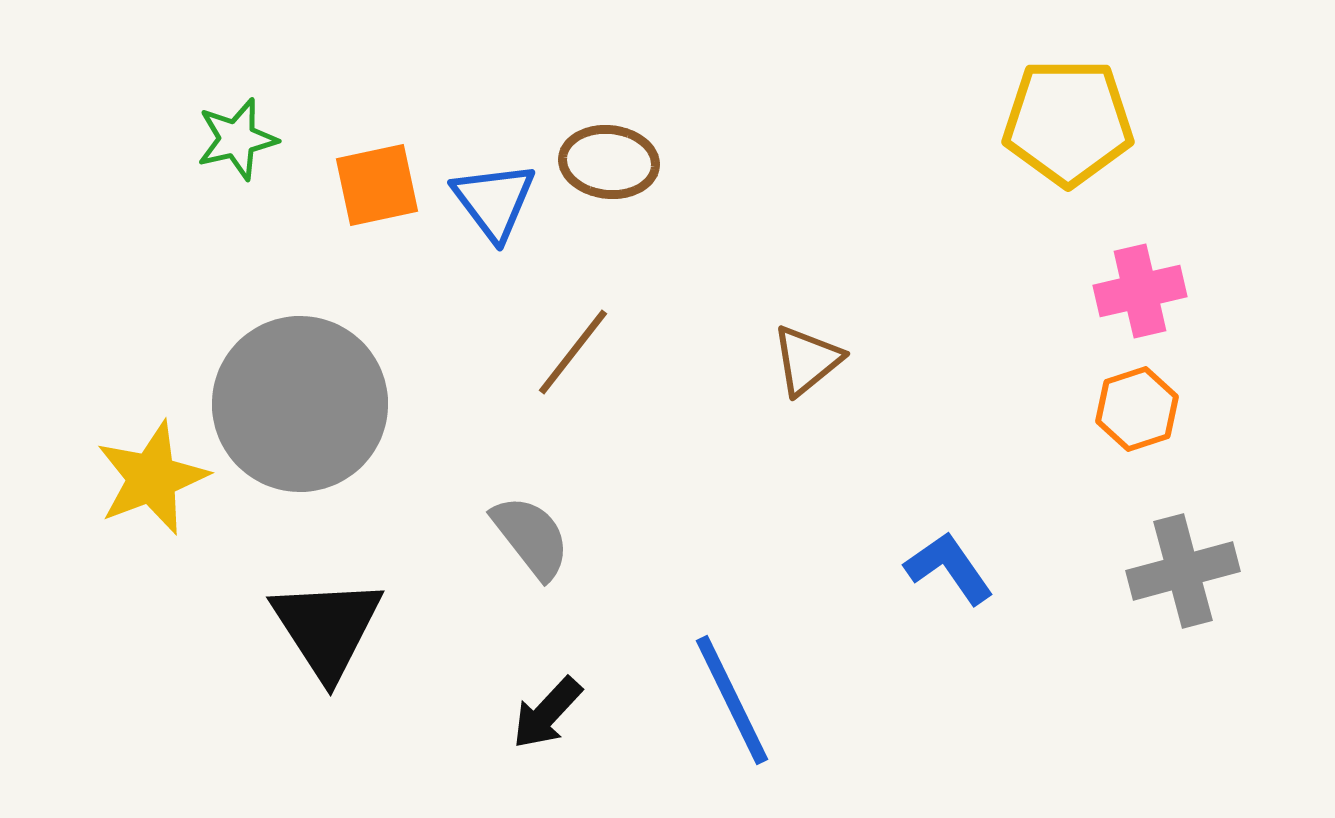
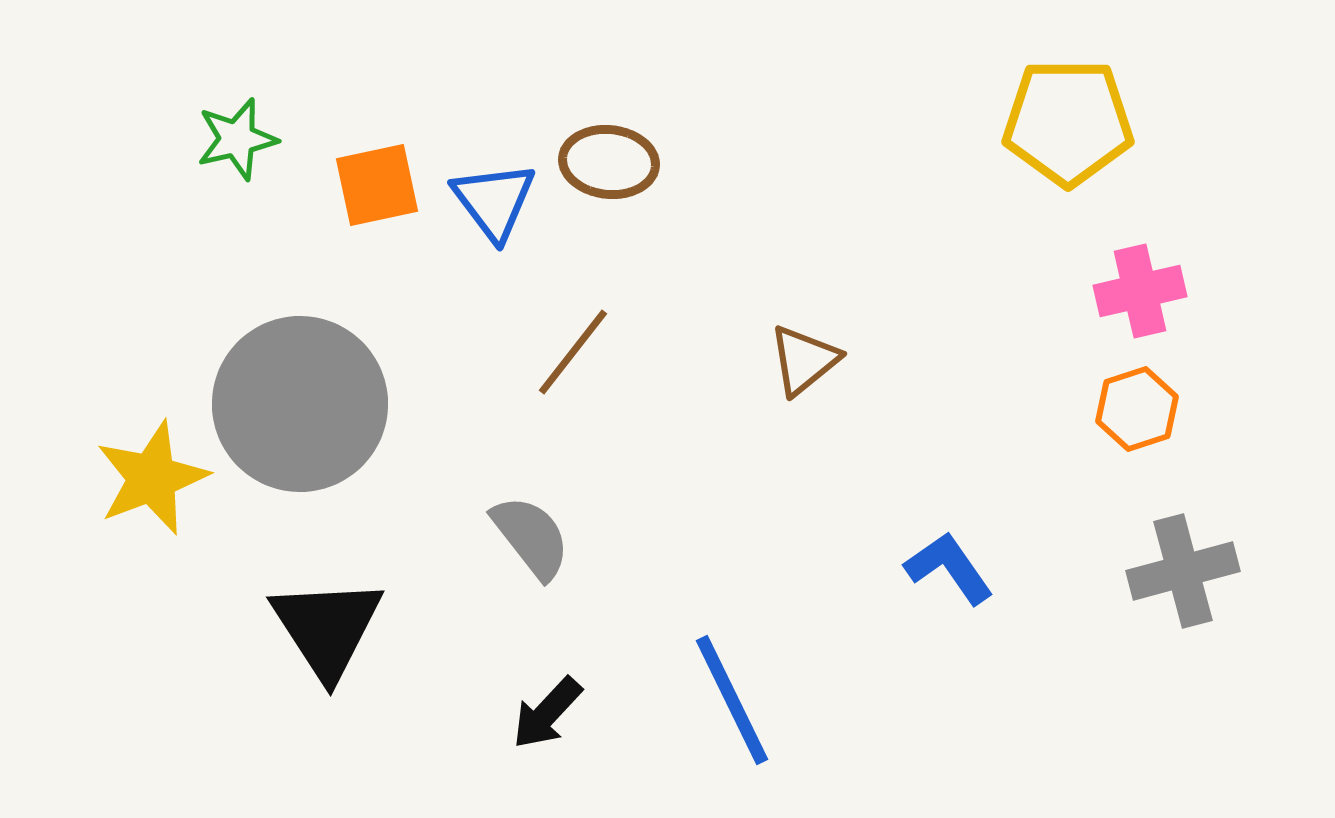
brown triangle: moved 3 px left
